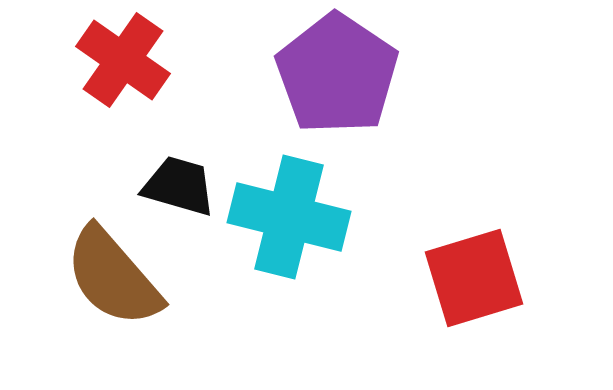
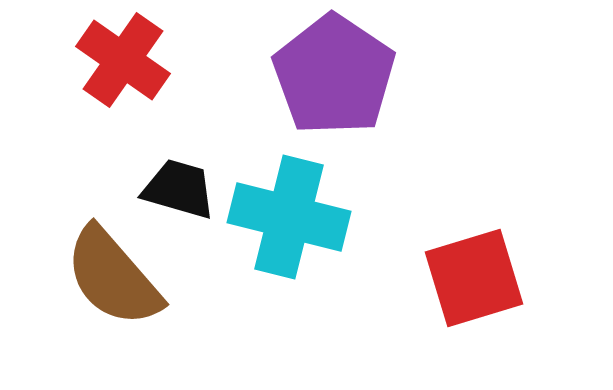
purple pentagon: moved 3 px left, 1 px down
black trapezoid: moved 3 px down
